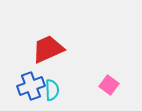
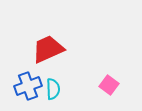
blue cross: moved 3 px left
cyan semicircle: moved 1 px right, 1 px up
